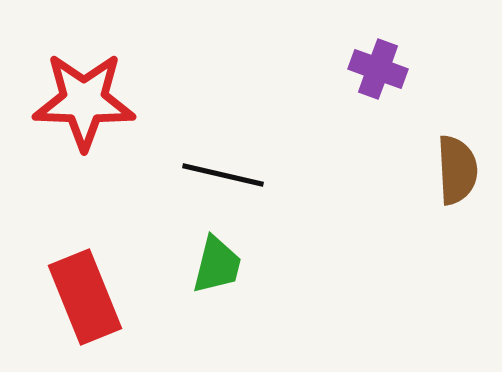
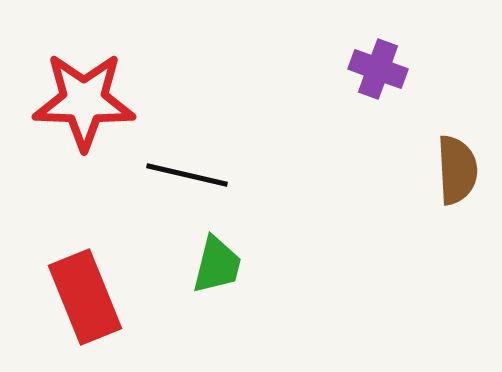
black line: moved 36 px left
